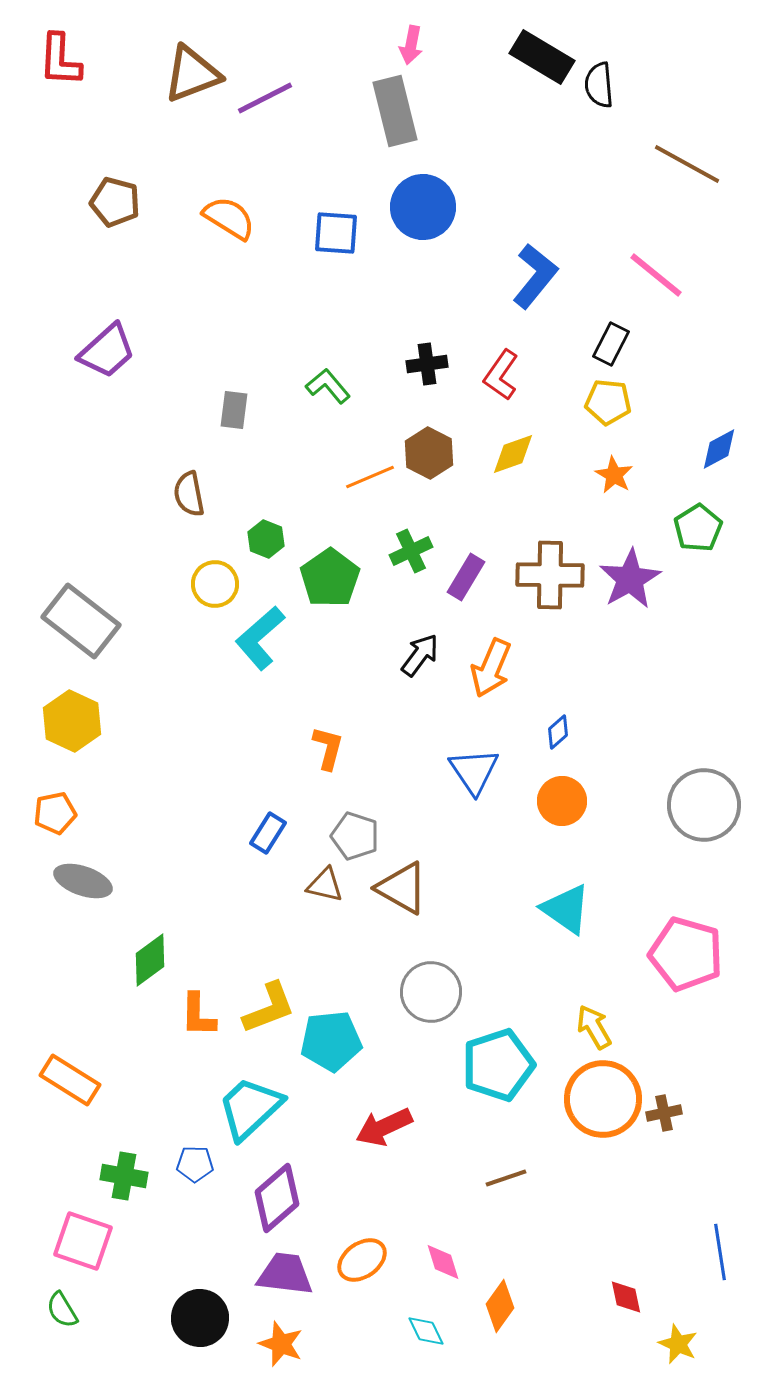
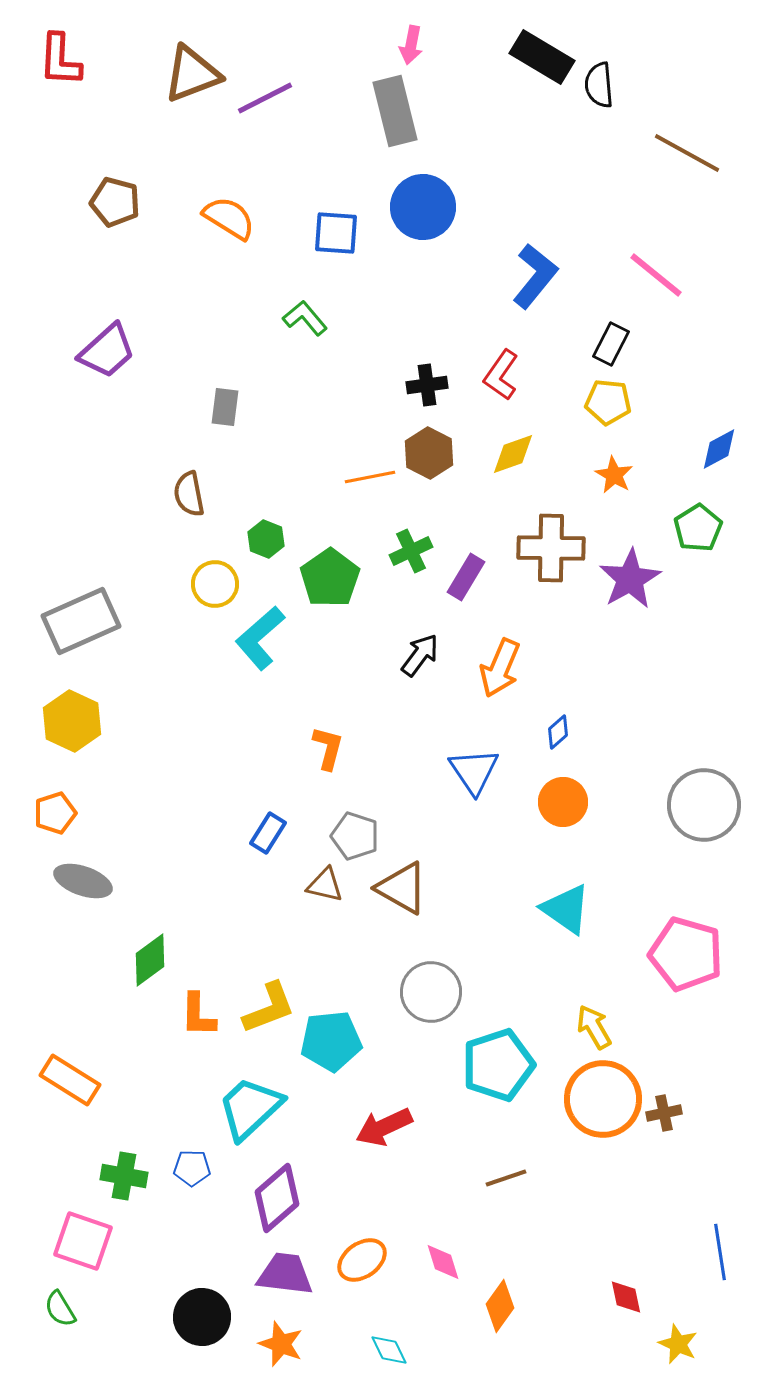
brown line at (687, 164): moved 11 px up
black cross at (427, 364): moved 21 px down
green L-shape at (328, 386): moved 23 px left, 68 px up
gray rectangle at (234, 410): moved 9 px left, 3 px up
orange line at (370, 477): rotated 12 degrees clockwise
brown cross at (550, 575): moved 1 px right, 27 px up
gray rectangle at (81, 621): rotated 62 degrees counterclockwise
orange arrow at (491, 668): moved 9 px right
orange circle at (562, 801): moved 1 px right, 1 px down
orange pentagon at (55, 813): rotated 6 degrees counterclockwise
blue pentagon at (195, 1164): moved 3 px left, 4 px down
green semicircle at (62, 1310): moved 2 px left, 1 px up
black circle at (200, 1318): moved 2 px right, 1 px up
cyan diamond at (426, 1331): moved 37 px left, 19 px down
